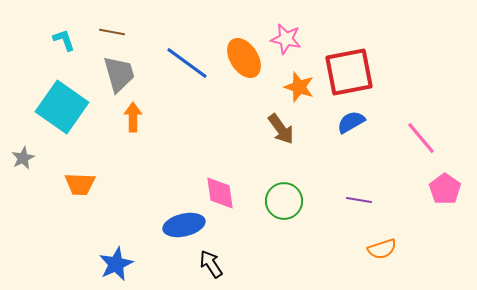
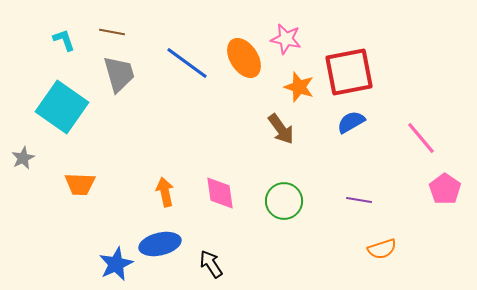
orange arrow: moved 32 px right, 75 px down; rotated 12 degrees counterclockwise
blue ellipse: moved 24 px left, 19 px down
